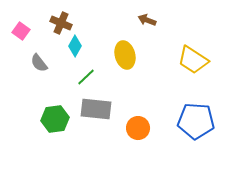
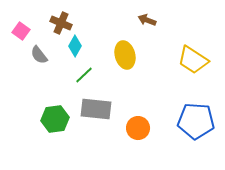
gray semicircle: moved 8 px up
green line: moved 2 px left, 2 px up
